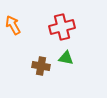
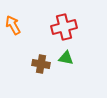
red cross: moved 2 px right
brown cross: moved 2 px up
